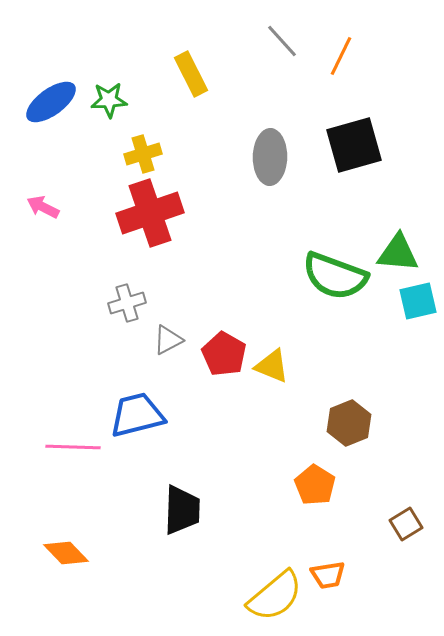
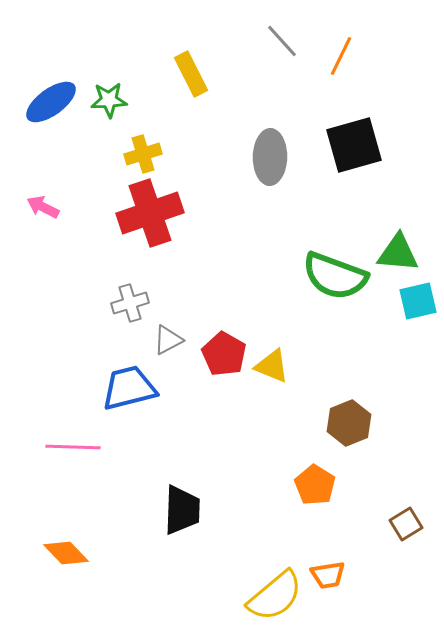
gray cross: moved 3 px right
blue trapezoid: moved 8 px left, 27 px up
